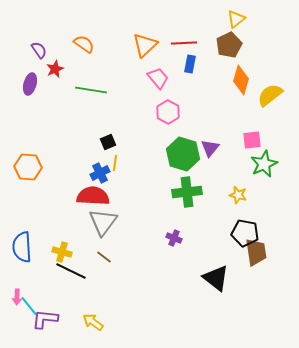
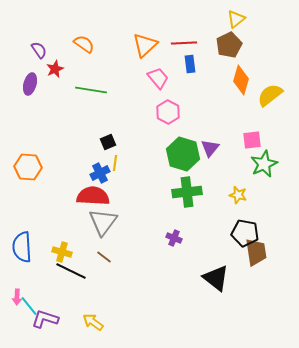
blue rectangle: rotated 18 degrees counterclockwise
purple L-shape: rotated 12 degrees clockwise
